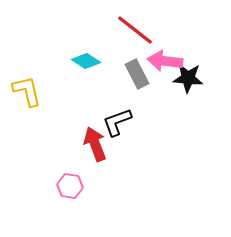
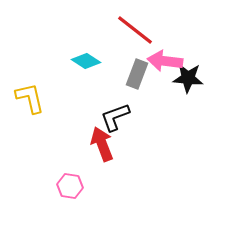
gray rectangle: rotated 48 degrees clockwise
yellow L-shape: moved 3 px right, 7 px down
black L-shape: moved 2 px left, 5 px up
red arrow: moved 7 px right
